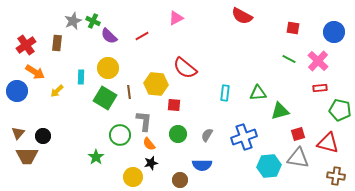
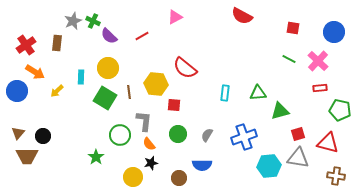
pink triangle at (176, 18): moved 1 px left, 1 px up
brown circle at (180, 180): moved 1 px left, 2 px up
